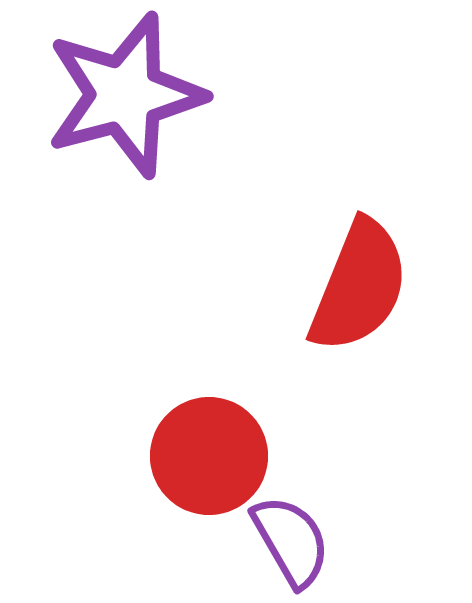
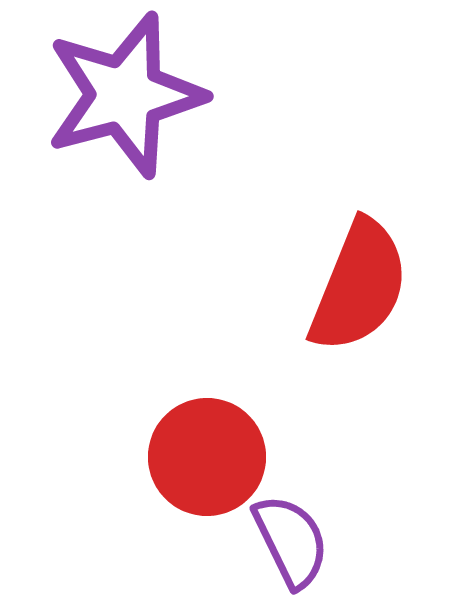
red circle: moved 2 px left, 1 px down
purple semicircle: rotated 4 degrees clockwise
